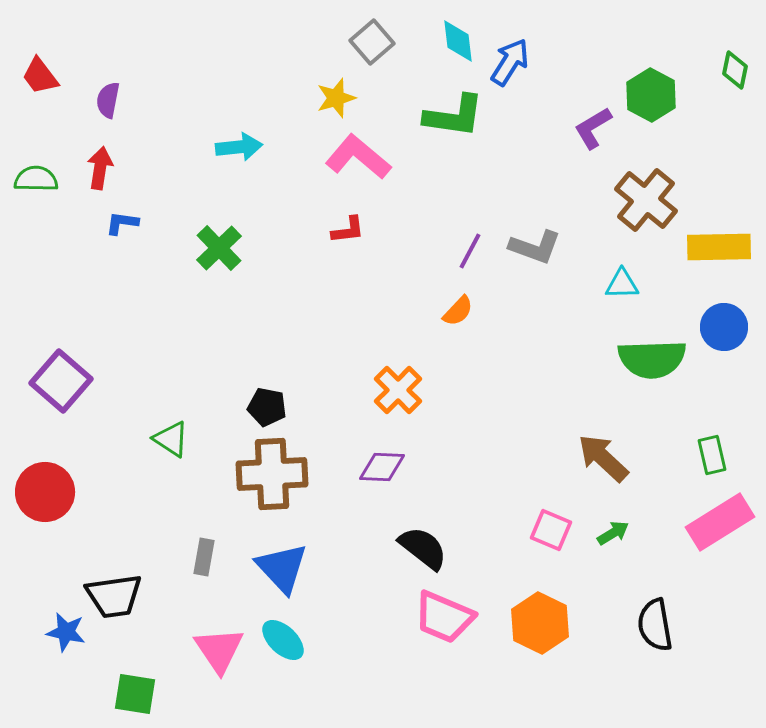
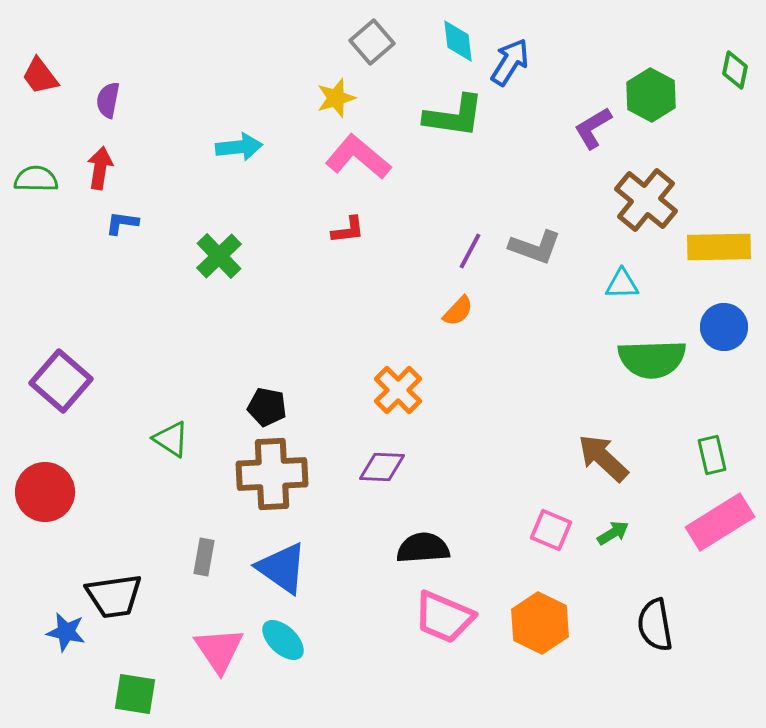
green cross at (219, 248): moved 8 px down
black semicircle at (423, 548): rotated 42 degrees counterclockwise
blue triangle at (282, 568): rotated 12 degrees counterclockwise
